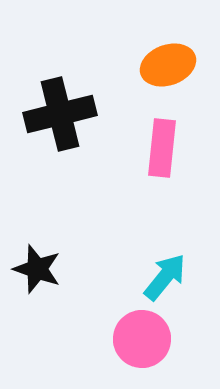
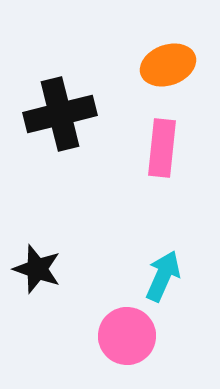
cyan arrow: moved 2 px left, 1 px up; rotated 15 degrees counterclockwise
pink circle: moved 15 px left, 3 px up
